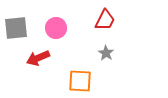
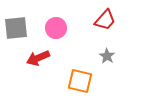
red trapezoid: rotated 15 degrees clockwise
gray star: moved 1 px right, 3 px down
orange square: rotated 10 degrees clockwise
